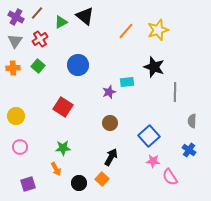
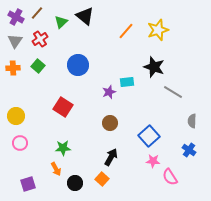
green triangle: rotated 16 degrees counterclockwise
gray line: moved 2 px left; rotated 60 degrees counterclockwise
pink circle: moved 4 px up
black circle: moved 4 px left
